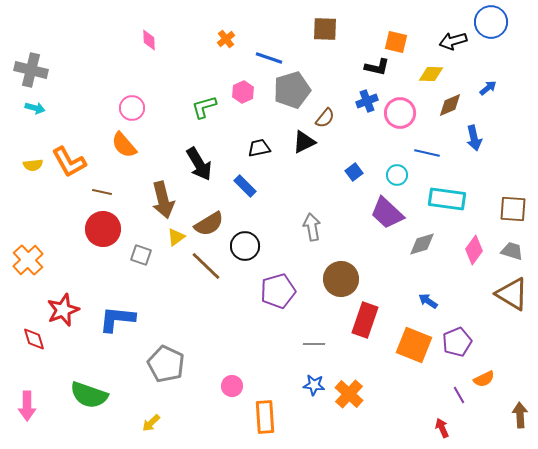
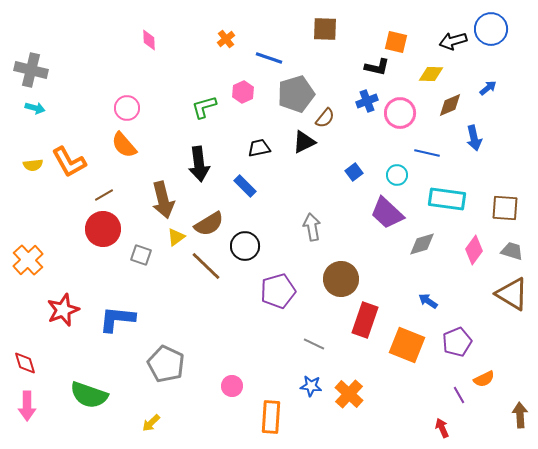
blue circle at (491, 22): moved 7 px down
gray pentagon at (292, 90): moved 4 px right, 4 px down
pink circle at (132, 108): moved 5 px left
black arrow at (199, 164): rotated 24 degrees clockwise
brown line at (102, 192): moved 2 px right, 3 px down; rotated 42 degrees counterclockwise
brown square at (513, 209): moved 8 px left, 1 px up
red diamond at (34, 339): moved 9 px left, 24 px down
gray line at (314, 344): rotated 25 degrees clockwise
orange square at (414, 345): moved 7 px left
blue star at (314, 385): moved 3 px left, 1 px down
orange rectangle at (265, 417): moved 6 px right; rotated 8 degrees clockwise
